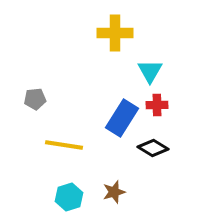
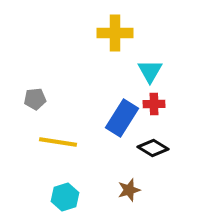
red cross: moved 3 px left, 1 px up
yellow line: moved 6 px left, 3 px up
brown star: moved 15 px right, 2 px up
cyan hexagon: moved 4 px left
